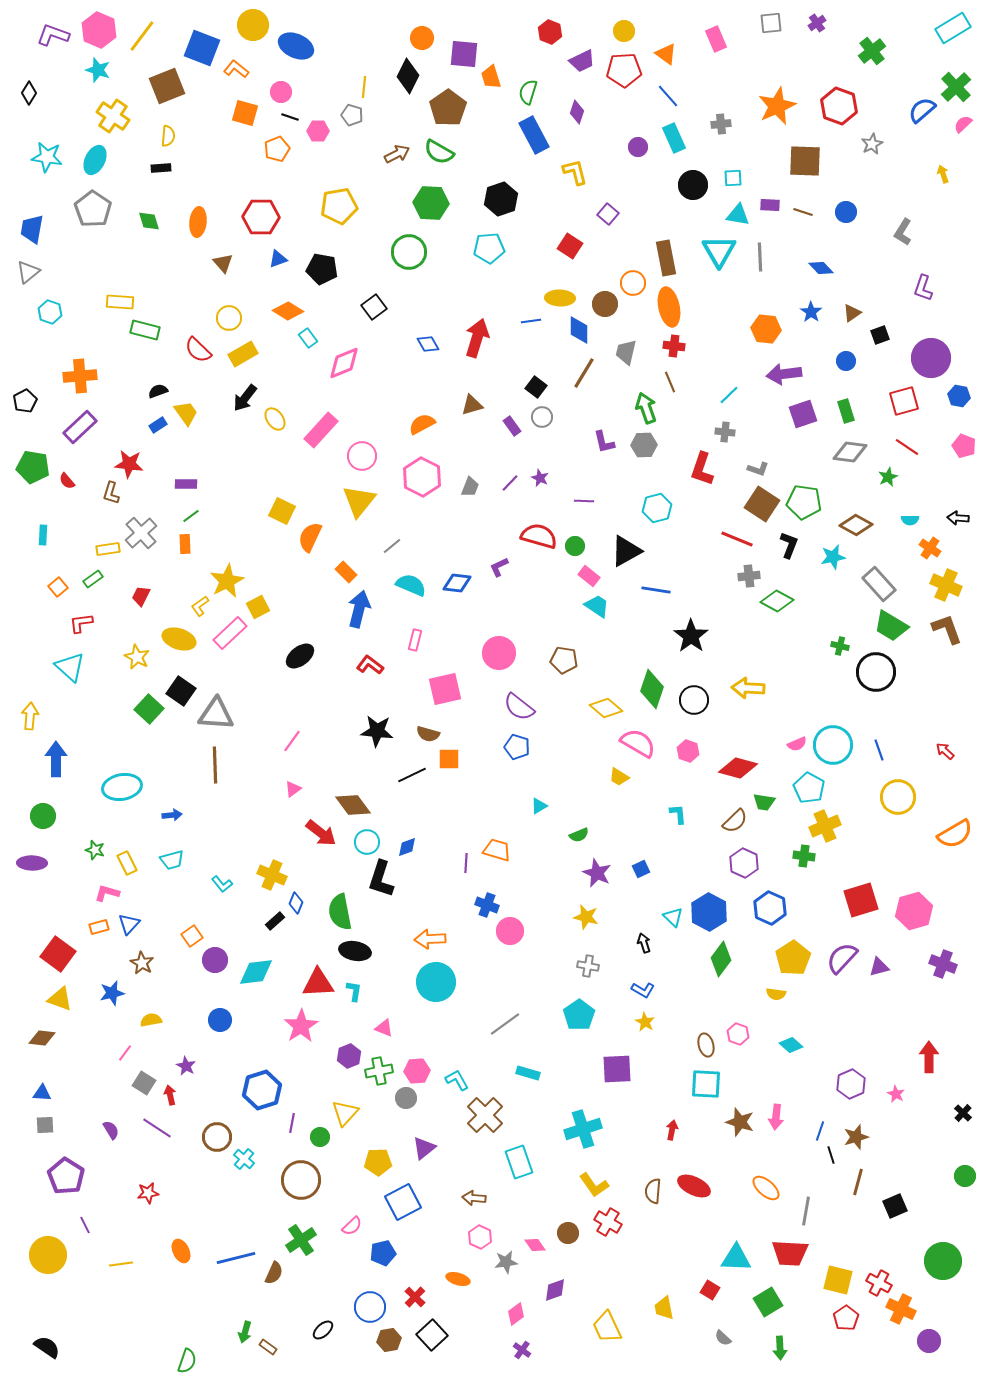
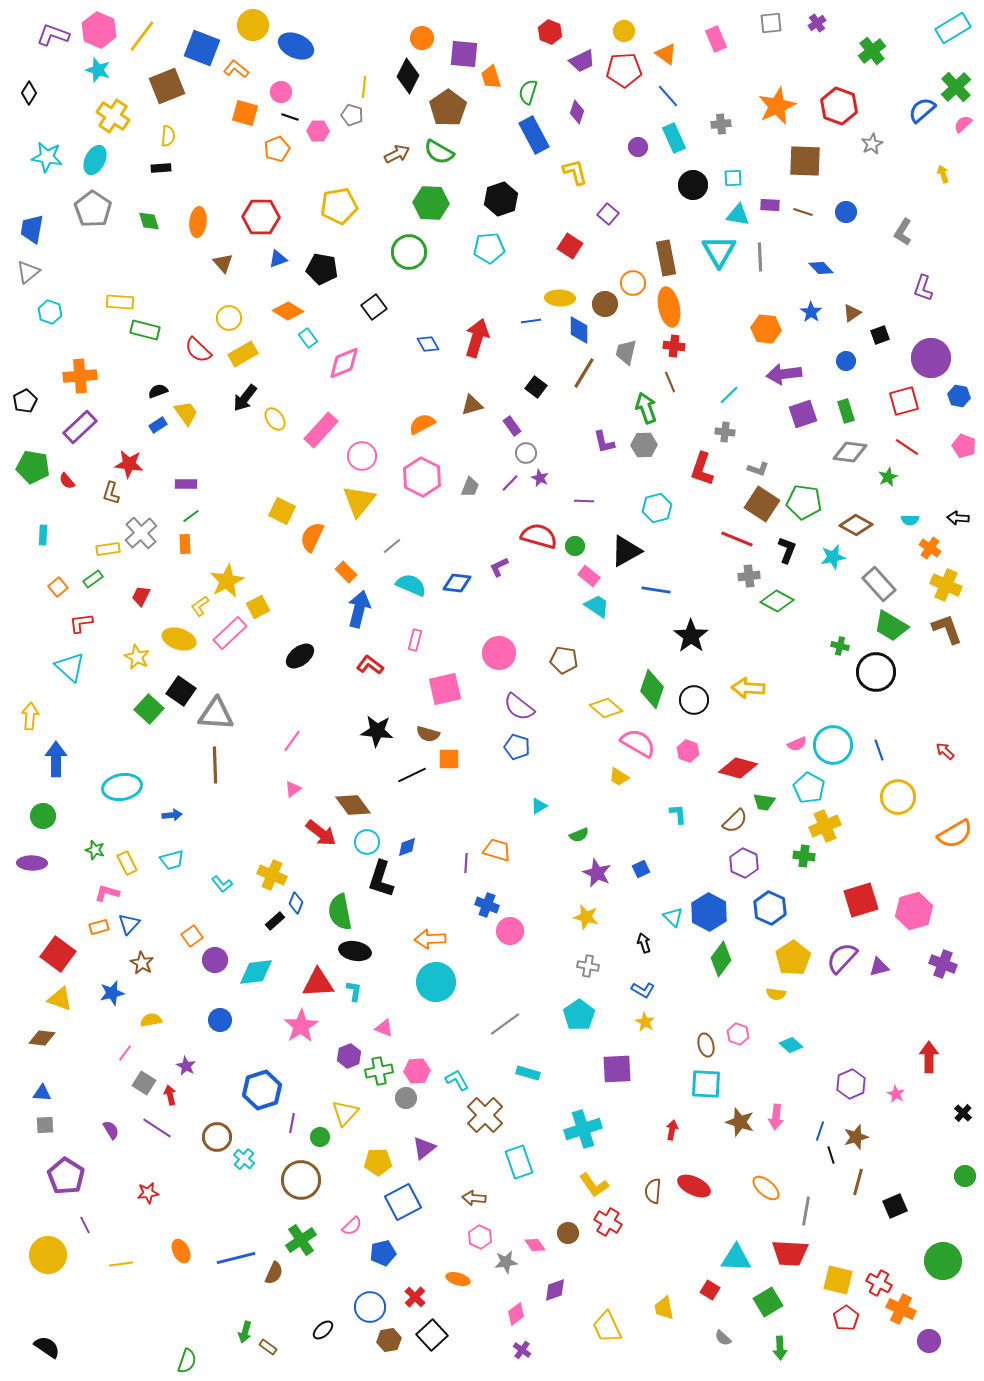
gray circle at (542, 417): moved 16 px left, 36 px down
orange semicircle at (310, 537): moved 2 px right
black L-shape at (789, 545): moved 2 px left, 5 px down
